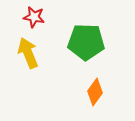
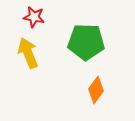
orange diamond: moved 1 px right, 2 px up
